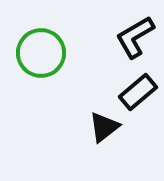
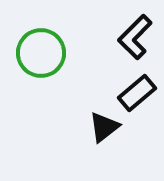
black L-shape: rotated 15 degrees counterclockwise
black rectangle: moved 1 px left, 1 px down
